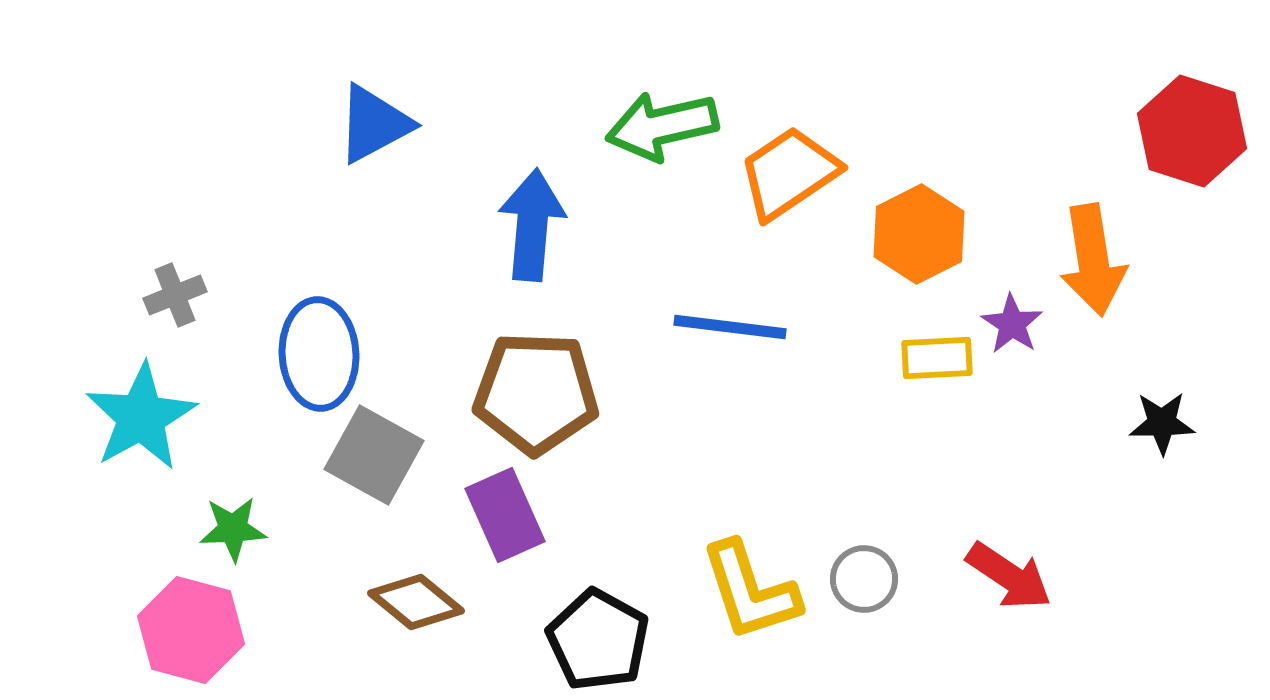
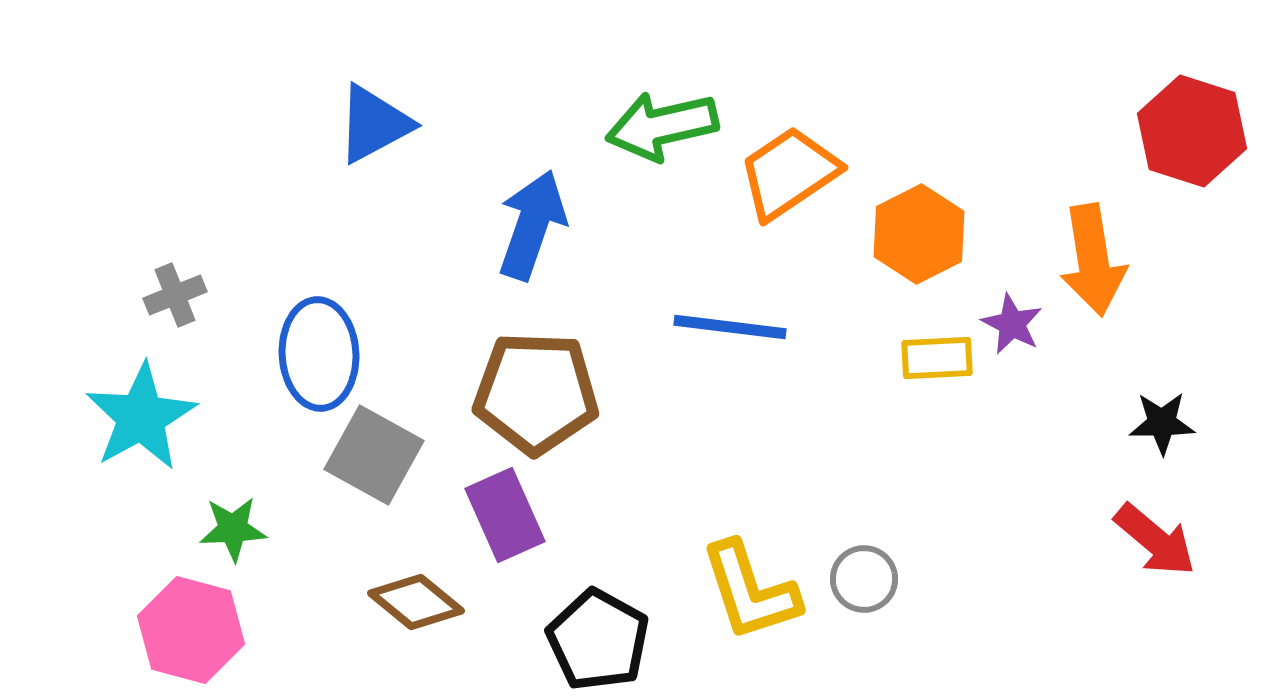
blue arrow: rotated 14 degrees clockwise
purple star: rotated 6 degrees counterclockwise
red arrow: moved 146 px right, 36 px up; rotated 6 degrees clockwise
